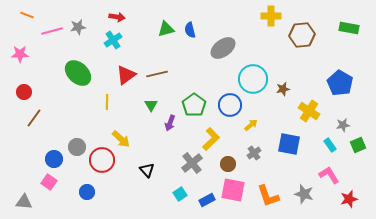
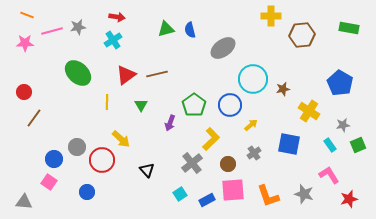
pink star at (20, 54): moved 5 px right, 11 px up
green triangle at (151, 105): moved 10 px left
pink square at (233, 190): rotated 15 degrees counterclockwise
